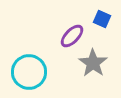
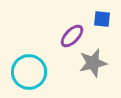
blue square: rotated 18 degrees counterclockwise
gray star: rotated 24 degrees clockwise
